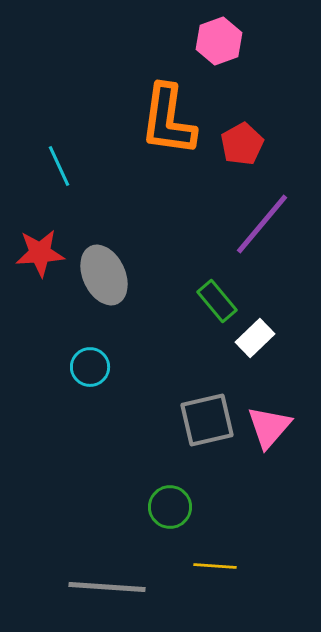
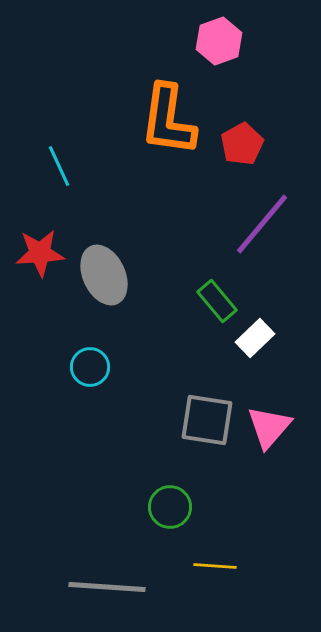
gray square: rotated 22 degrees clockwise
